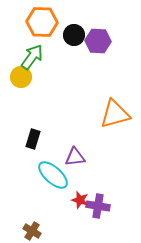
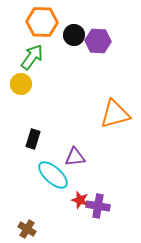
yellow circle: moved 7 px down
brown cross: moved 5 px left, 2 px up
